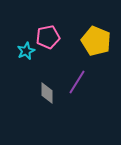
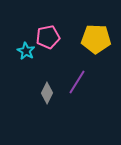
yellow pentagon: moved 2 px up; rotated 20 degrees counterclockwise
cyan star: rotated 18 degrees counterclockwise
gray diamond: rotated 25 degrees clockwise
